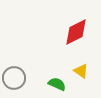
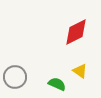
yellow triangle: moved 1 px left
gray circle: moved 1 px right, 1 px up
